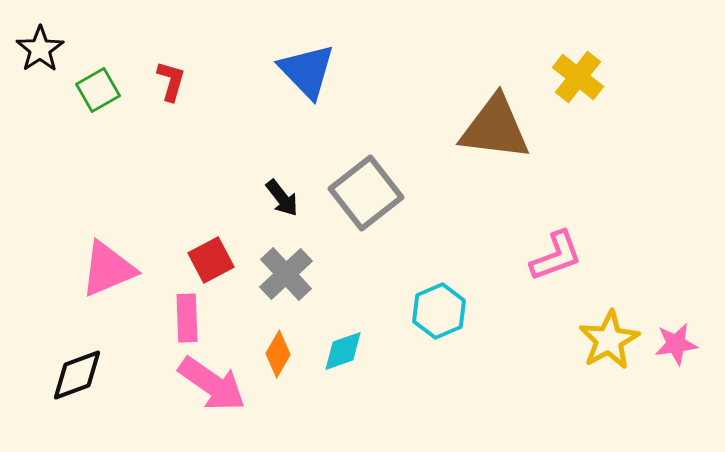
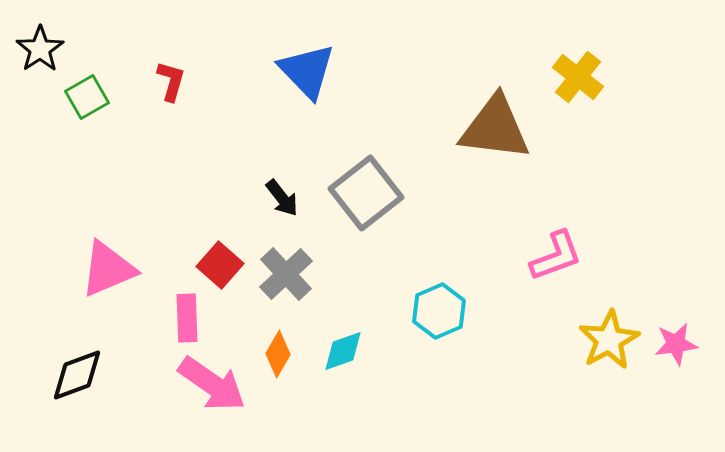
green square: moved 11 px left, 7 px down
red square: moved 9 px right, 5 px down; rotated 21 degrees counterclockwise
